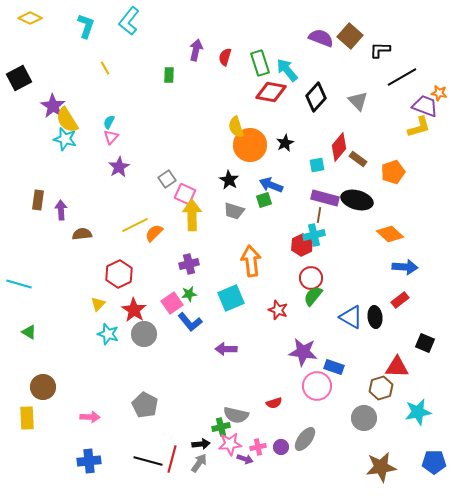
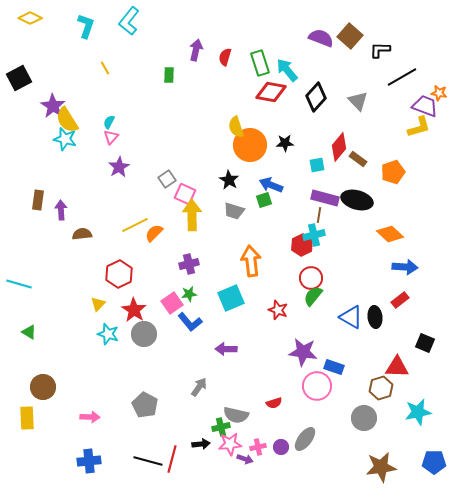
black star at (285, 143): rotated 24 degrees clockwise
gray arrow at (199, 463): moved 76 px up
